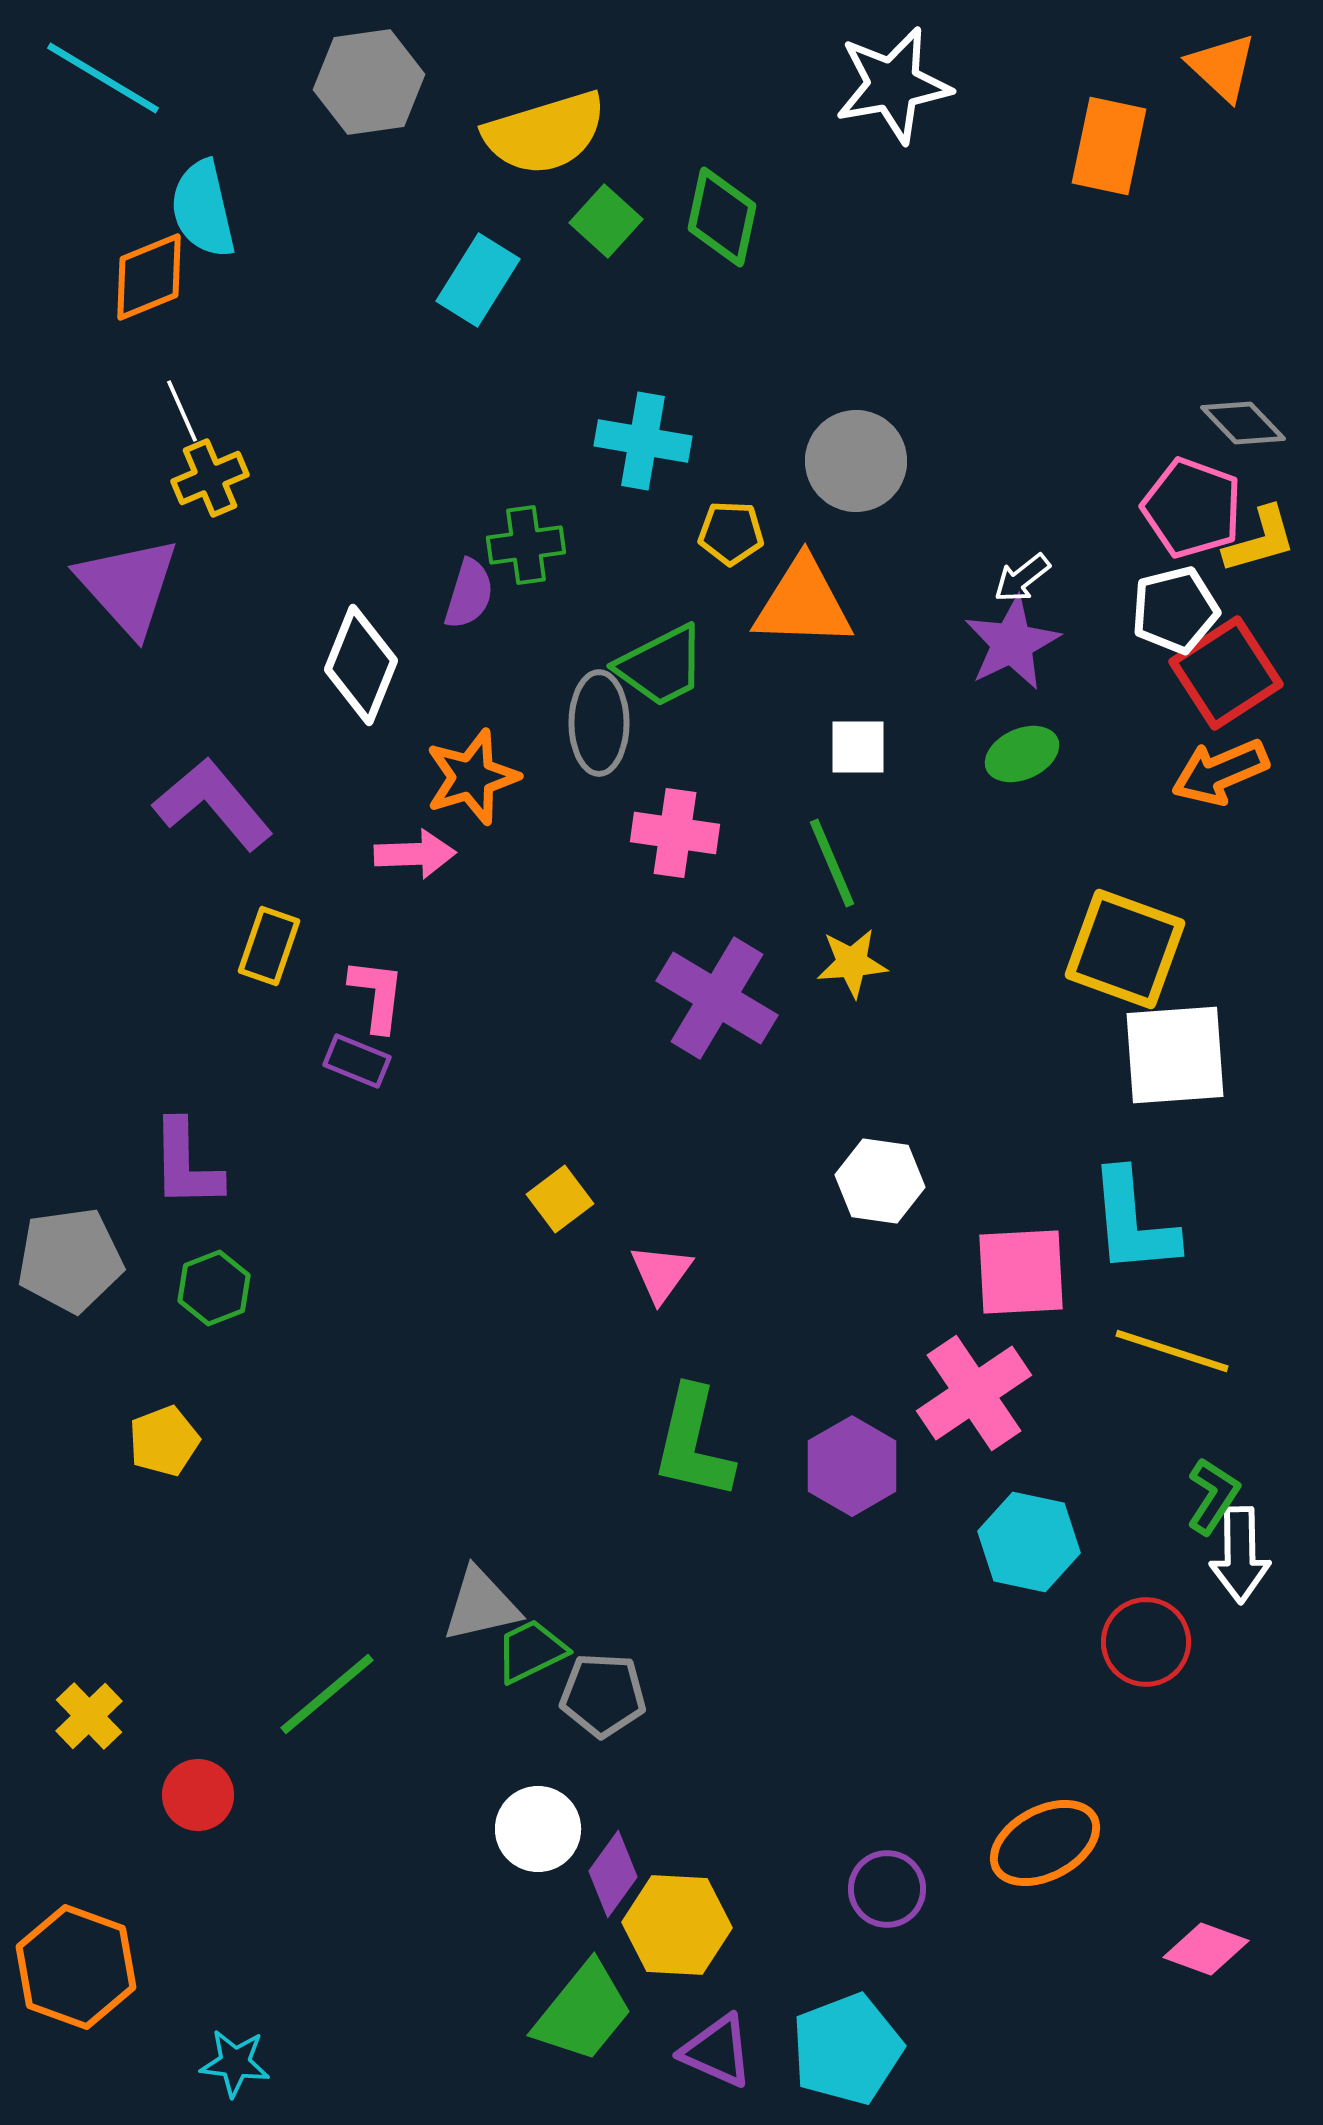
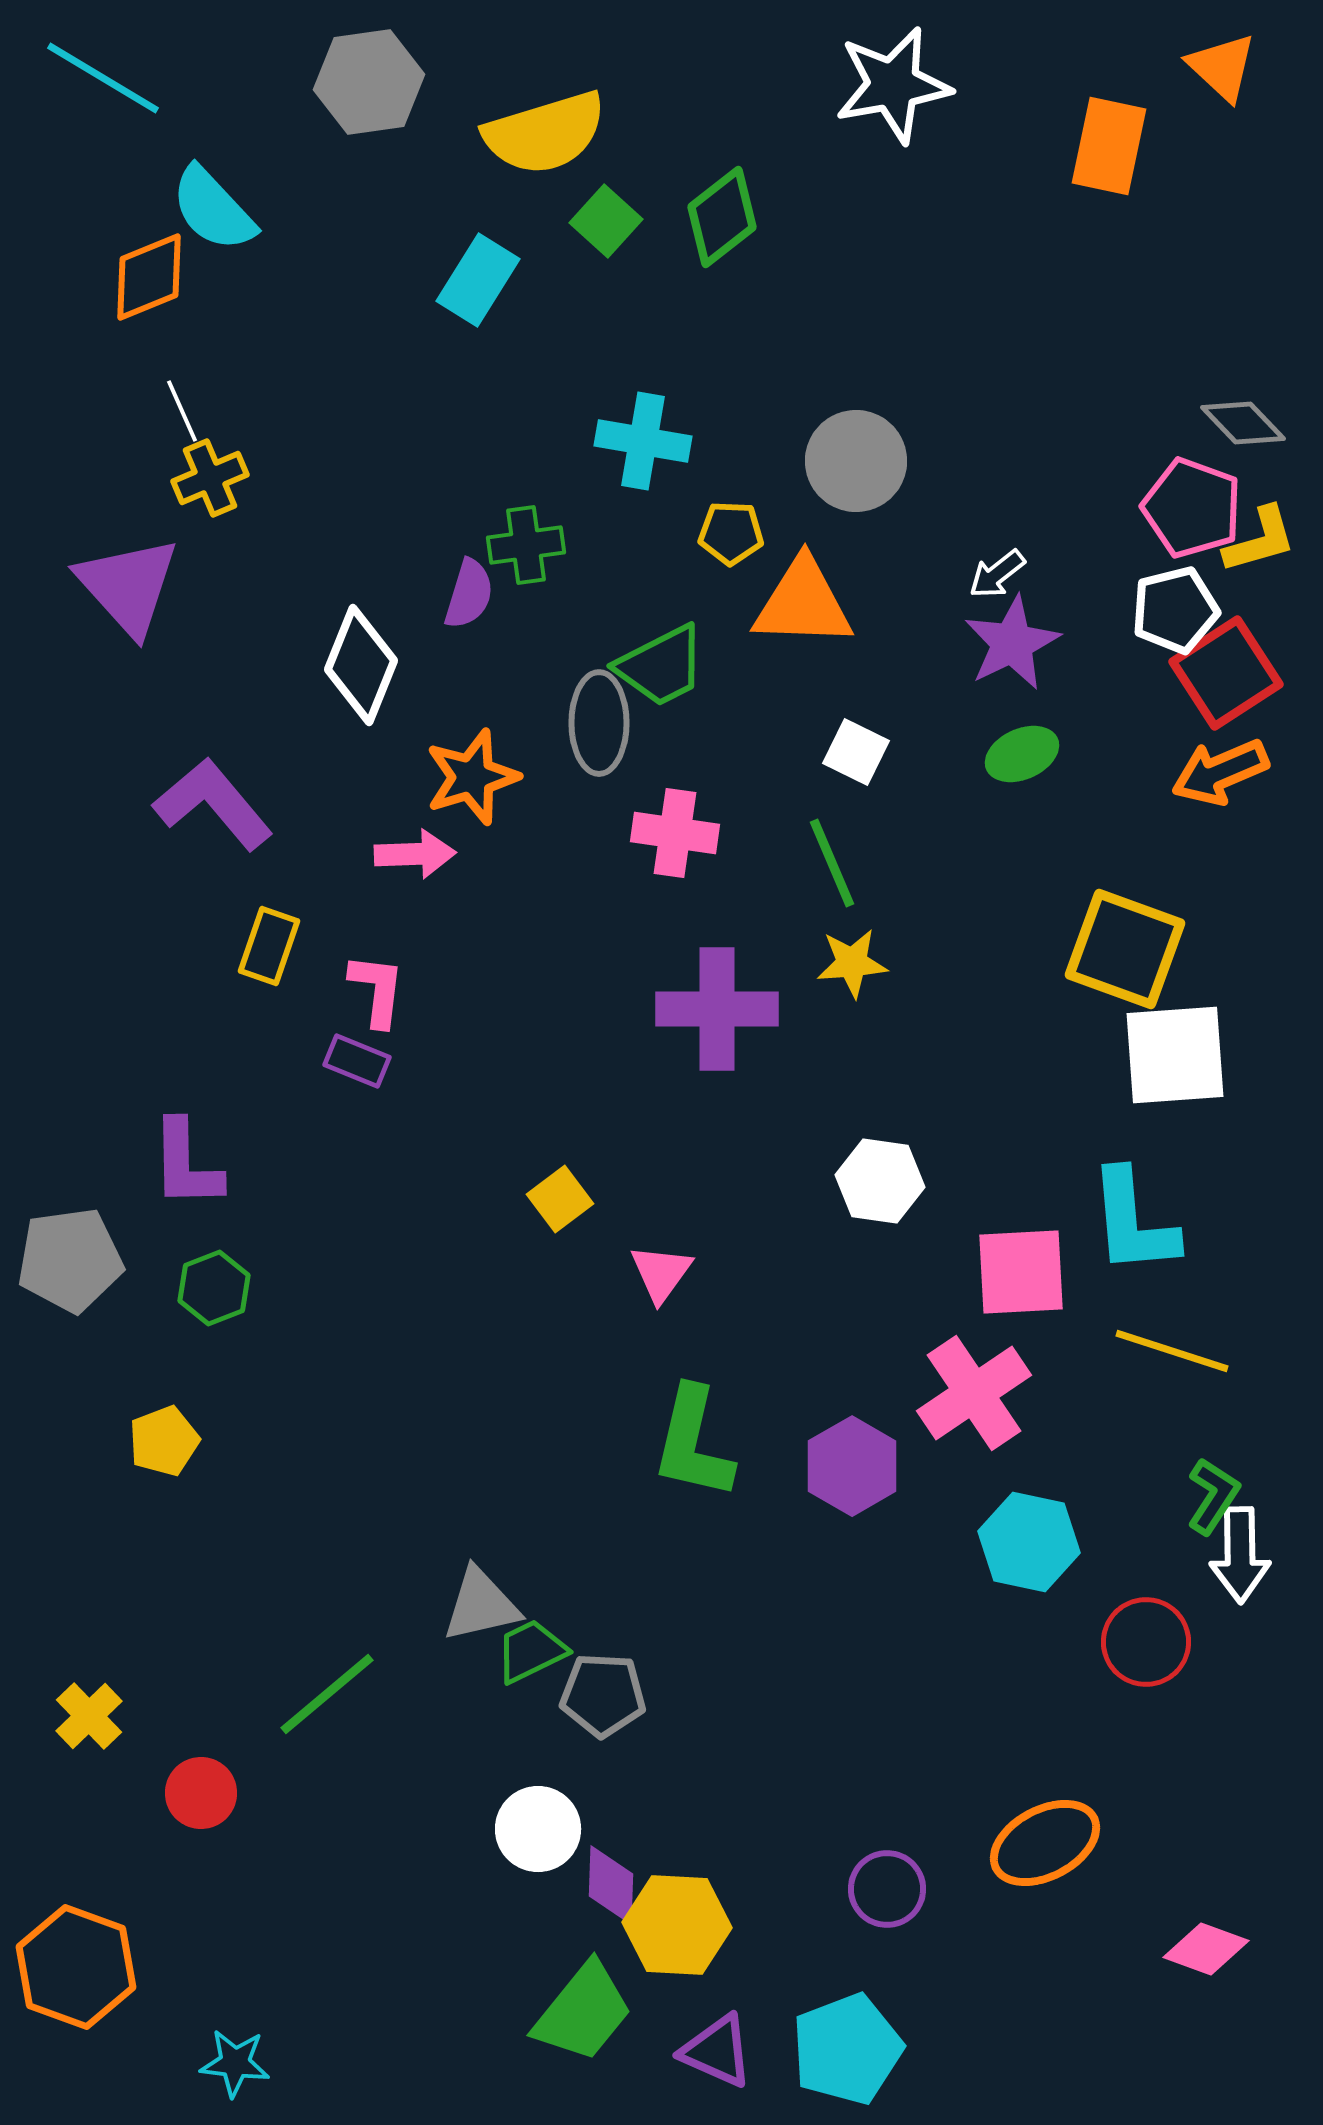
cyan semicircle at (203, 209): moved 10 px right; rotated 30 degrees counterclockwise
green diamond at (722, 217): rotated 40 degrees clockwise
white arrow at (1022, 578): moved 25 px left, 4 px up
white square at (858, 747): moved 2 px left, 5 px down; rotated 26 degrees clockwise
pink L-shape at (377, 995): moved 5 px up
purple cross at (717, 998): moved 11 px down; rotated 31 degrees counterclockwise
red circle at (198, 1795): moved 3 px right, 2 px up
purple diamond at (613, 1874): moved 2 px left, 11 px down; rotated 34 degrees counterclockwise
